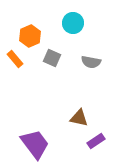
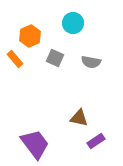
gray square: moved 3 px right
